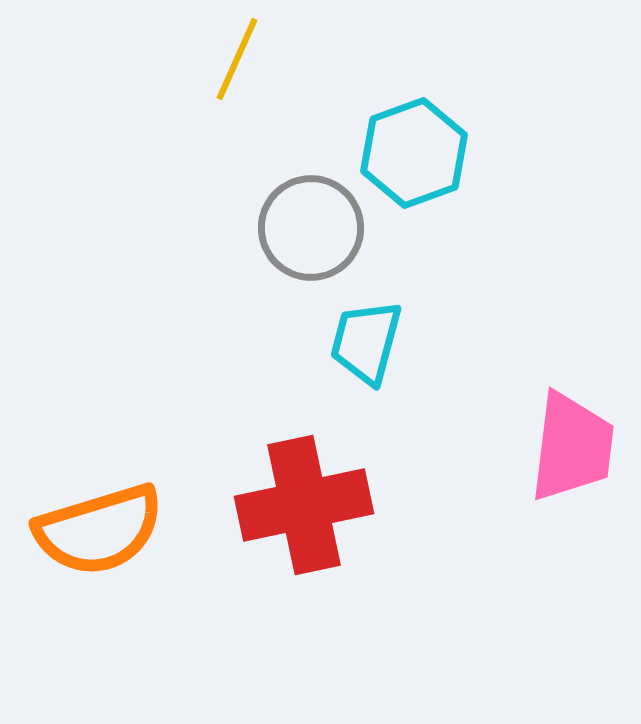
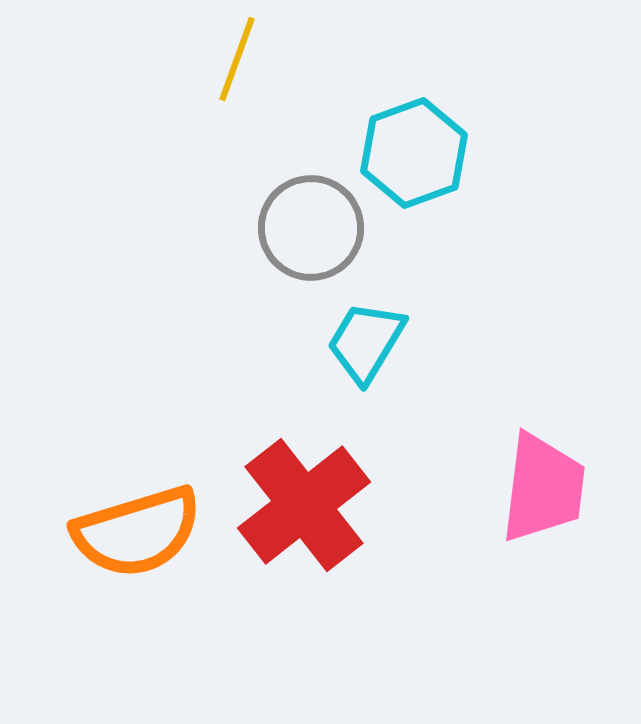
yellow line: rotated 4 degrees counterclockwise
cyan trapezoid: rotated 16 degrees clockwise
pink trapezoid: moved 29 px left, 41 px down
red cross: rotated 26 degrees counterclockwise
orange semicircle: moved 38 px right, 2 px down
